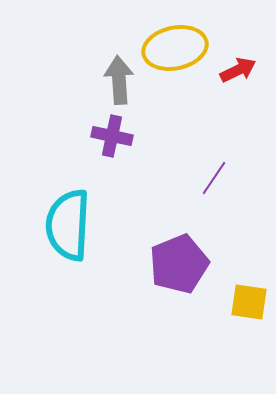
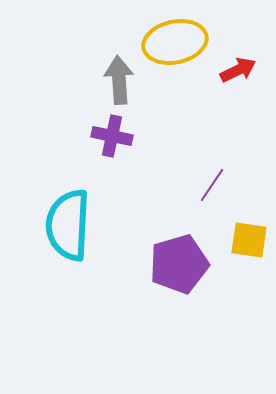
yellow ellipse: moved 6 px up
purple line: moved 2 px left, 7 px down
purple pentagon: rotated 6 degrees clockwise
yellow square: moved 62 px up
